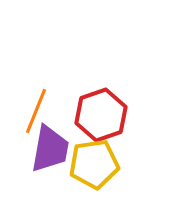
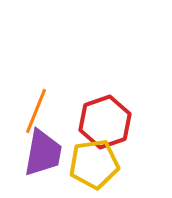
red hexagon: moved 4 px right, 7 px down
purple trapezoid: moved 7 px left, 4 px down
